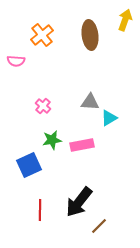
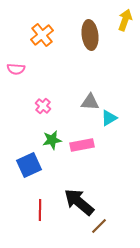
pink semicircle: moved 8 px down
black arrow: rotated 92 degrees clockwise
